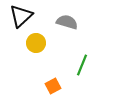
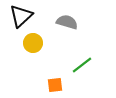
yellow circle: moved 3 px left
green line: rotated 30 degrees clockwise
orange square: moved 2 px right, 1 px up; rotated 21 degrees clockwise
